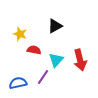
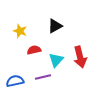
yellow star: moved 3 px up
red semicircle: rotated 24 degrees counterclockwise
red arrow: moved 3 px up
purple line: rotated 42 degrees clockwise
blue semicircle: moved 3 px left, 2 px up
